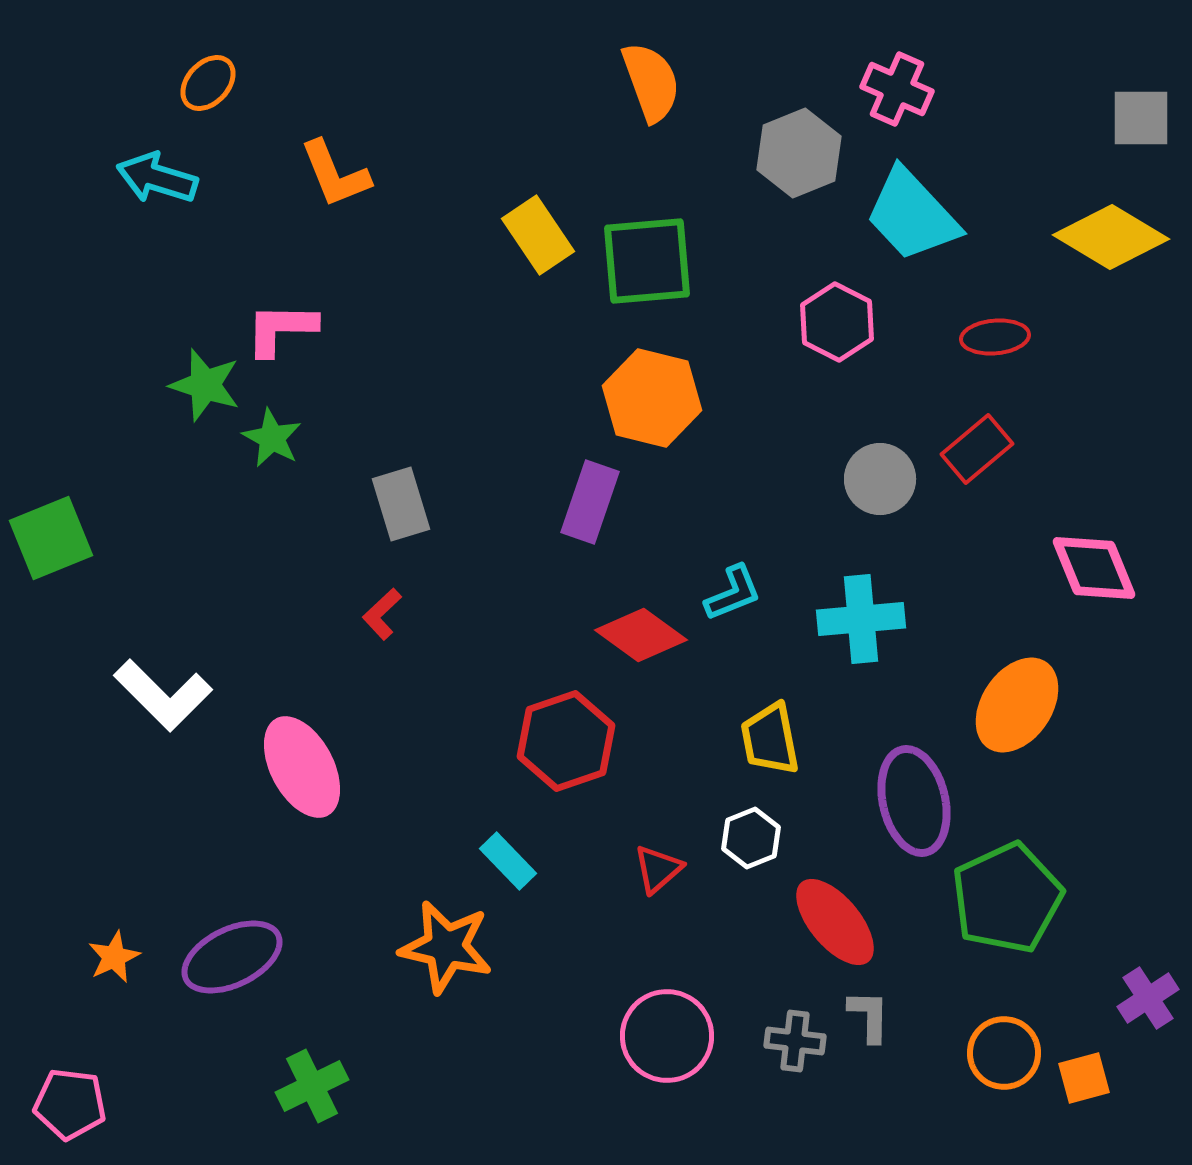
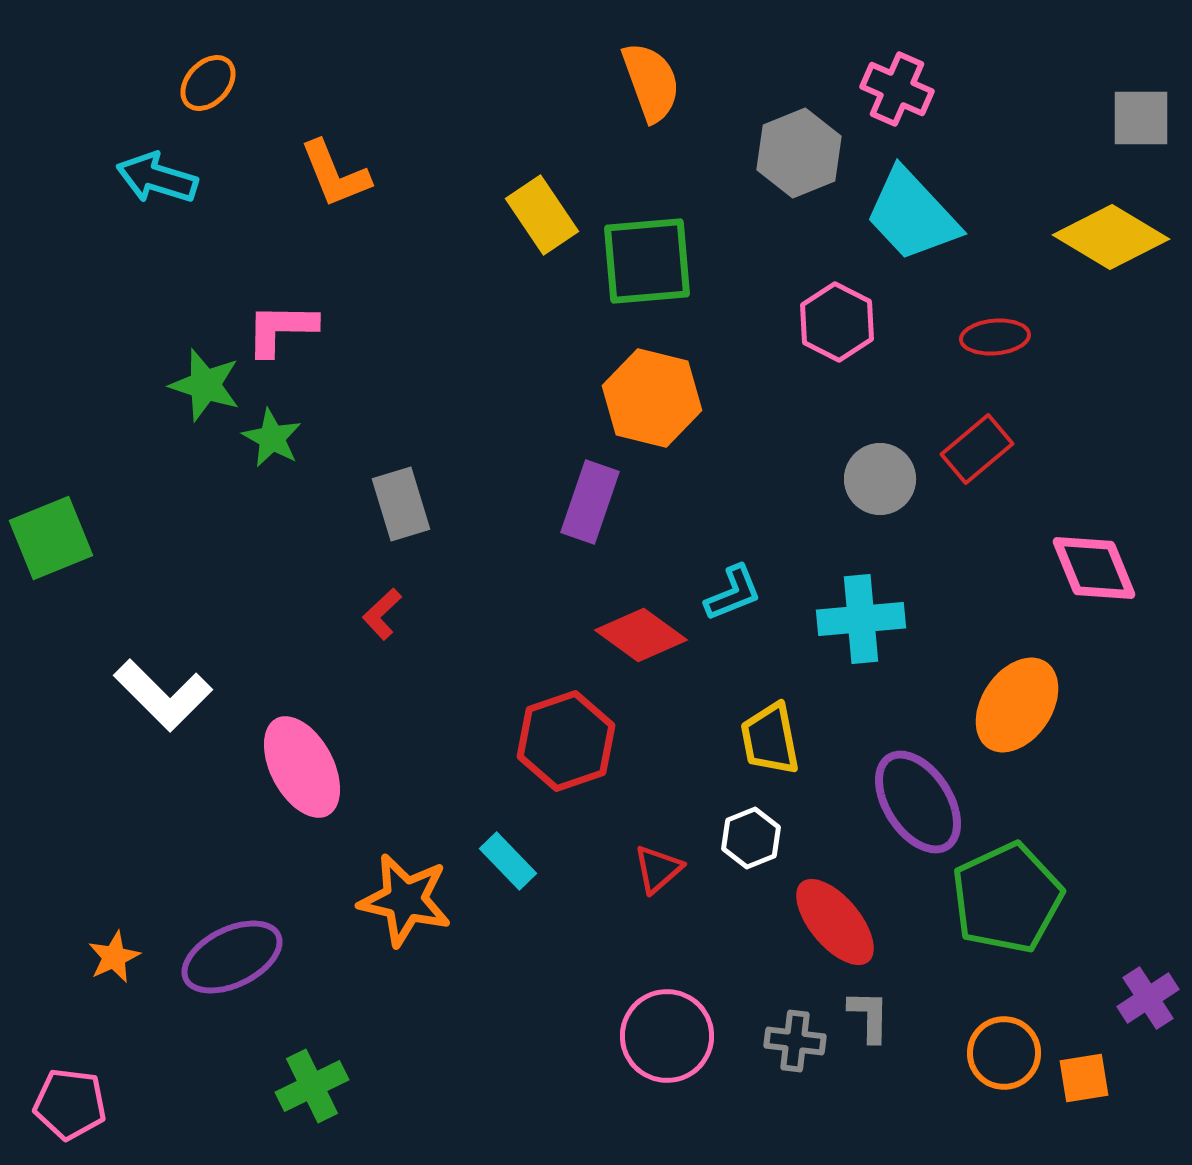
yellow rectangle at (538, 235): moved 4 px right, 20 px up
purple ellipse at (914, 801): moved 4 px right, 1 px down; rotated 20 degrees counterclockwise
orange star at (446, 947): moved 41 px left, 47 px up
orange square at (1084, 1078): rotated 6 degrees clockwise
